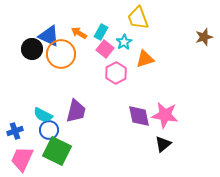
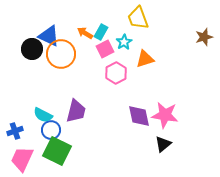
orange arrow: moved 6 px right
pink square: rotated 24 degrees clockwise
blue circle: moved 2 px right
